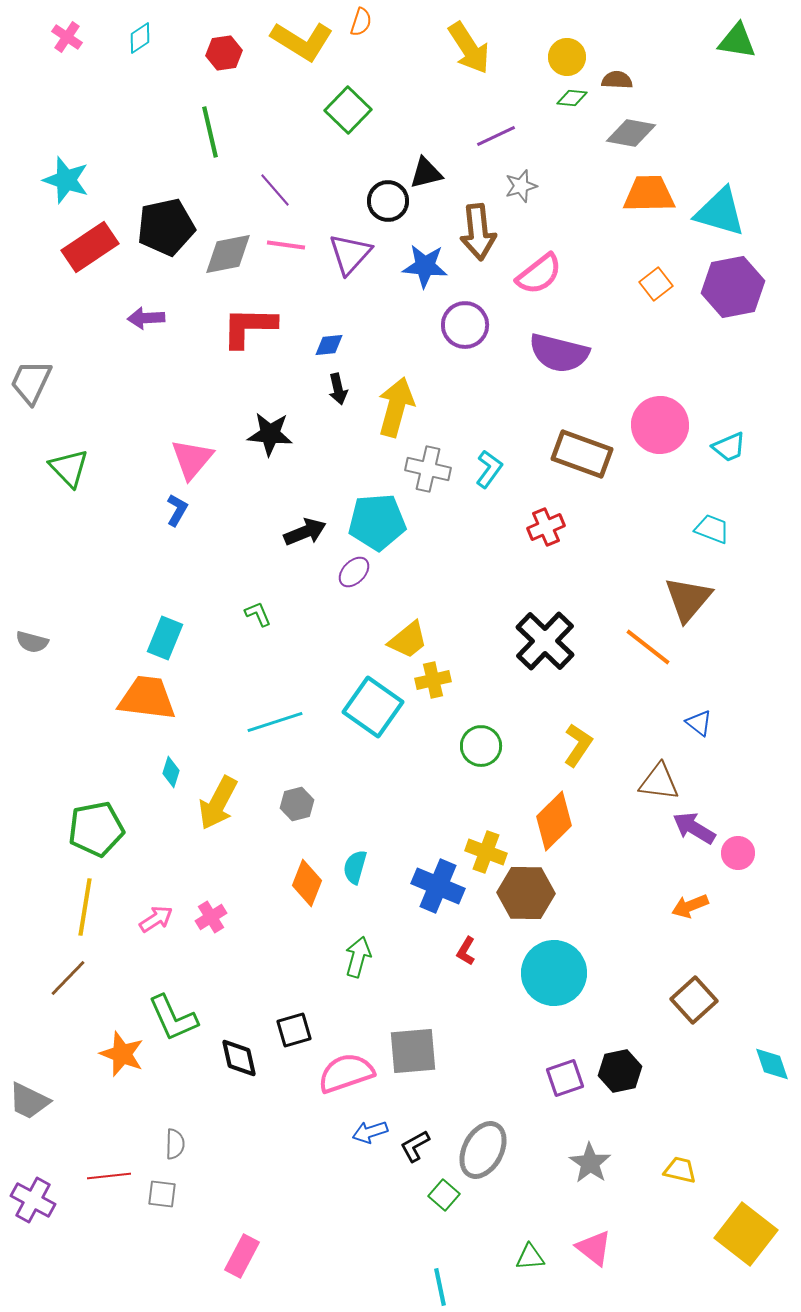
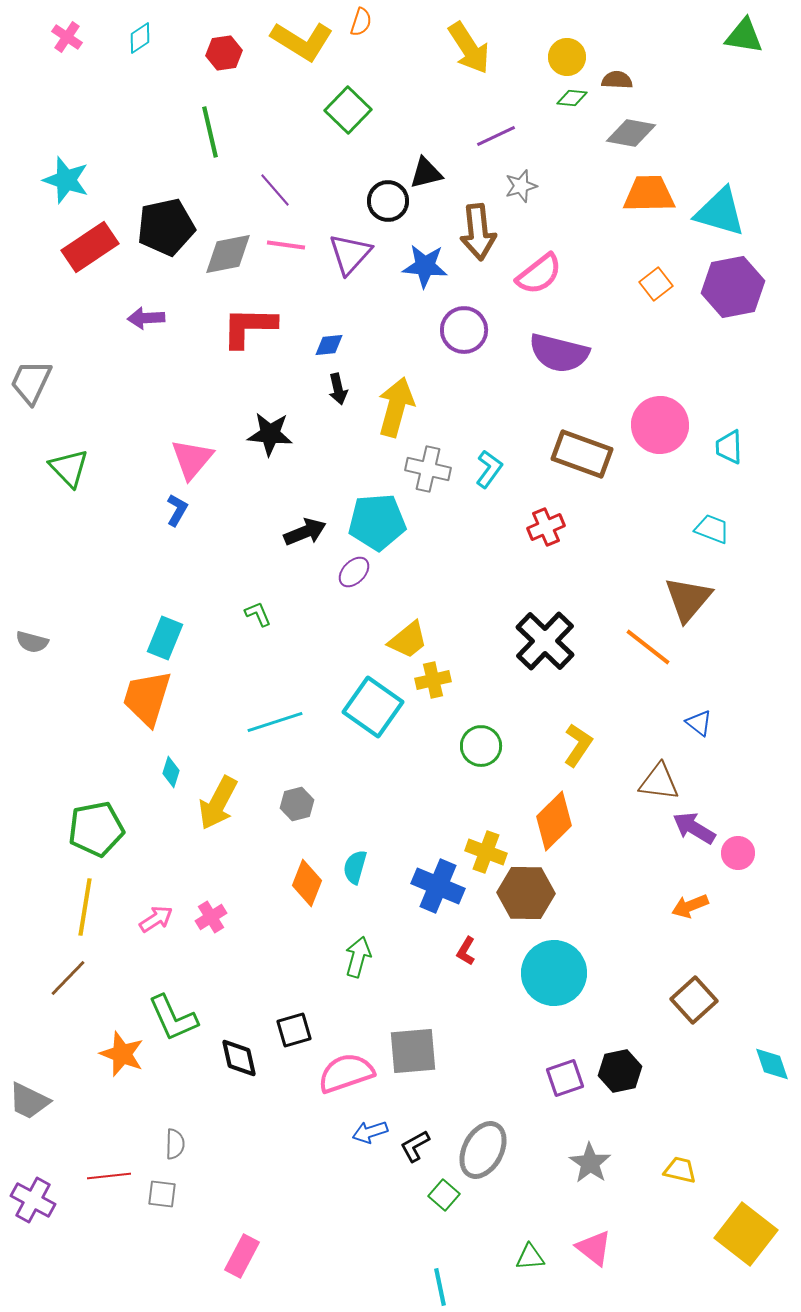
green triangle at (737, 41): moved 7 px right, 5 px up
purple circle at (465, 325): moved 1 px left, 5 px down
cyan trapezoid at (729, 447): rotated 111 degrees clockwise
orange trapezoid at (147, 698): rotated 80 degrees counterclockwise
